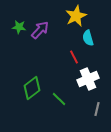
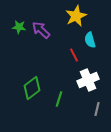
purple arrow: moved 1 px right; rotated 90 degrees counterclockwise
cyan semicircle: moved 2 px right, 2 px down
red line: moved 2 px up
white cross: moved 1 px down
green line: rotated 63 degrees clockwise
